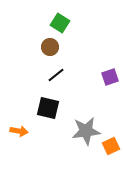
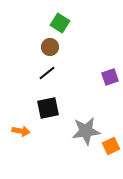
black line: moved 9 px left, 2 px up
black square: rotated 25 degrees counterclockwise
orange arrow: moved 2 px right
